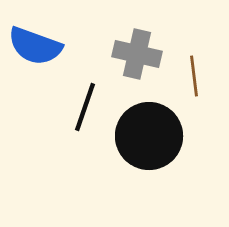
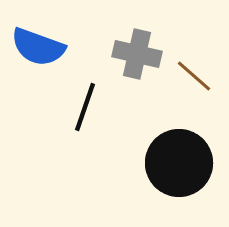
blue semicircle: moved 3 px right, 1 px down
brown line: rotated 42 degrees counterclockwise
black circle: moved 30 px right, 27 px down
